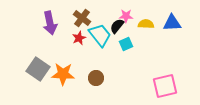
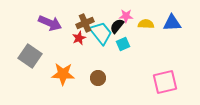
brown cross: moved 3 px right, 5 px down; rotated 30 degrees clockwise
purple arrow: rotated 55 degrees counterclockwise
cyan trapezoid: moved 1 px right, 2 px up
cyan square: moved 3 px left
gray square: moved 8 px left, 13 px up
brown circle: moved 2 px right
pink square: moved 4 px up
